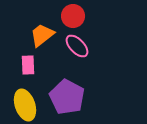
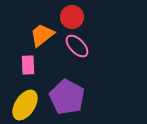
red circle: moved 1 px left, 1 px down
yellow ellipse: rotated 52 degrees clockwise
